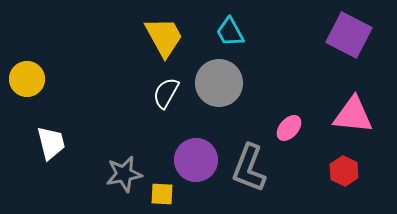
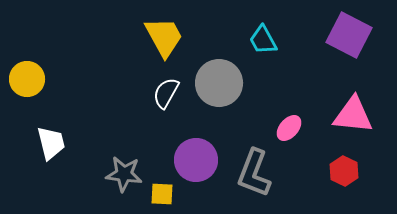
cyan trapezoid: moved 33 px right, 8 px down
gray L-shape: moved 5 px right, 5 px down
gray star: rotated 18 degrees clockwise
